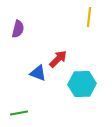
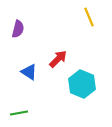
yellow line: rotated 30 degrees counterclockwise
blue triangle: moved 9 px left, 1 px up; rotated 12 degrees clockwise
cyan hexagon: rotated 24 degrees clockwise
